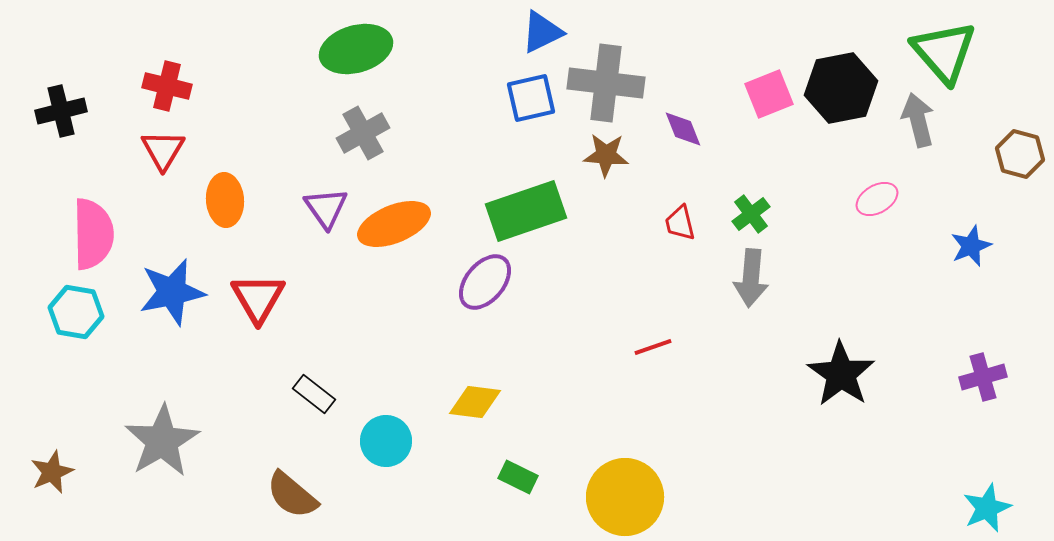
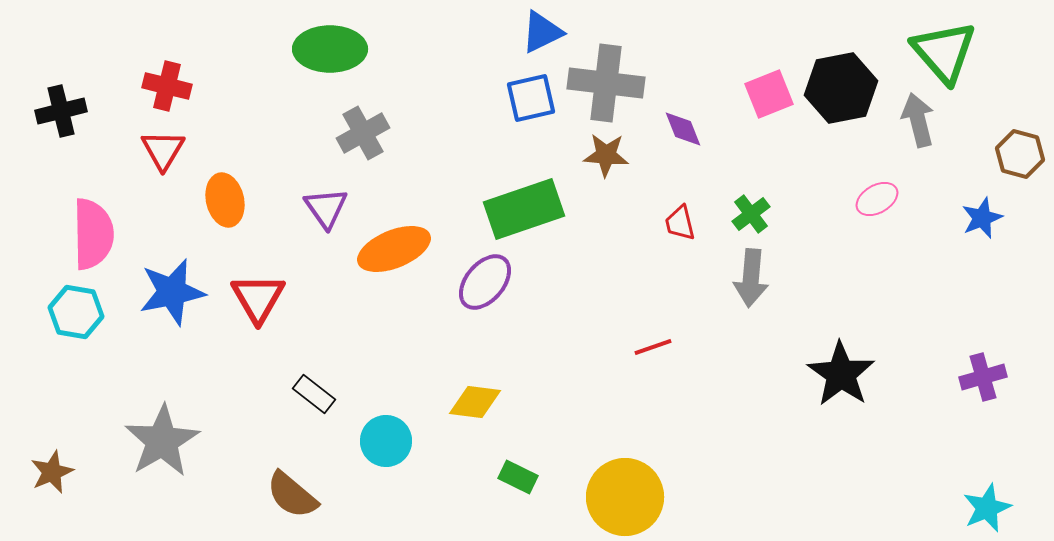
green ellipse at (356, 49): moved 26 px left; rotated 16 degrees clockwise
orange ellipse at (225, 200): rotated 9 degrees counterclockwise
green rectangle at (526, 211): moved 2 px left, 2 px up
orange ellipse at (394, 224): moved 25 px down
blue star at (971, 246): moved 11 px right, 28 px up
